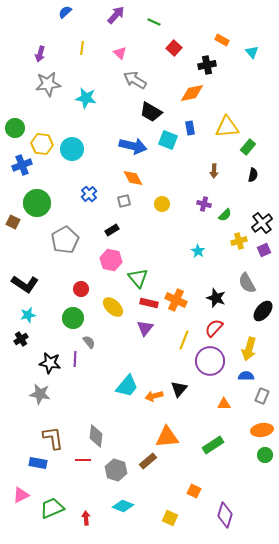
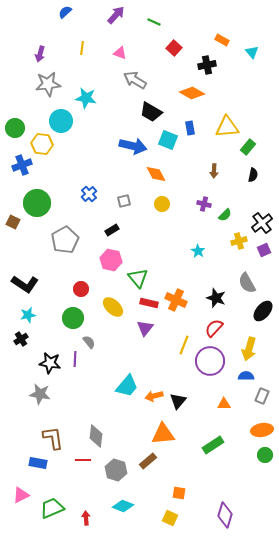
pink triangle at (120, 53): rotated 24 degrees counterclockwise
orange diamond at (192, 93): rotated 40 degrees clockwise
cyan circle at (72, 149): moved 11 px left, 28 px up
orange diamond at (133, 178): moved 23 px right, 4 px up
yellow line at (184, 340): moved 5 px down
black triangle at (179, 389): moved 1 px left, 12 px down
orange triangle at (167, 437): moved 4 px left, 3 px up
orange square at (194, 491): moved 15 px left, 2 px down; rotated 16 degrees counterclockwise
